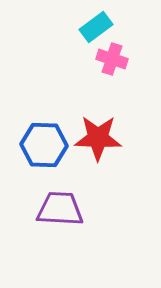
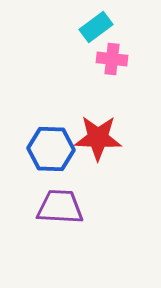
pink cross: rotated 12 degrees counterclockwise
blue hexagon: moved 7 px right, 4 px down
purple trapezoid: moved 2 px up
